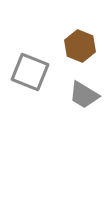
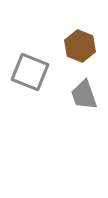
gray trapezoid: rotated 40 degrees clockwise
